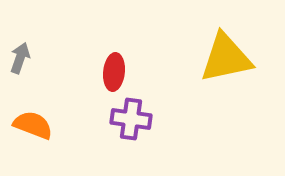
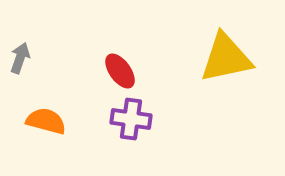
red ellipse: moved 6 px right, 1 px up; rotated 42 degrees counterclockwise
orange semicircle: moved 13 px right, 4 px up; rotated 6 degrees counterclockwise
